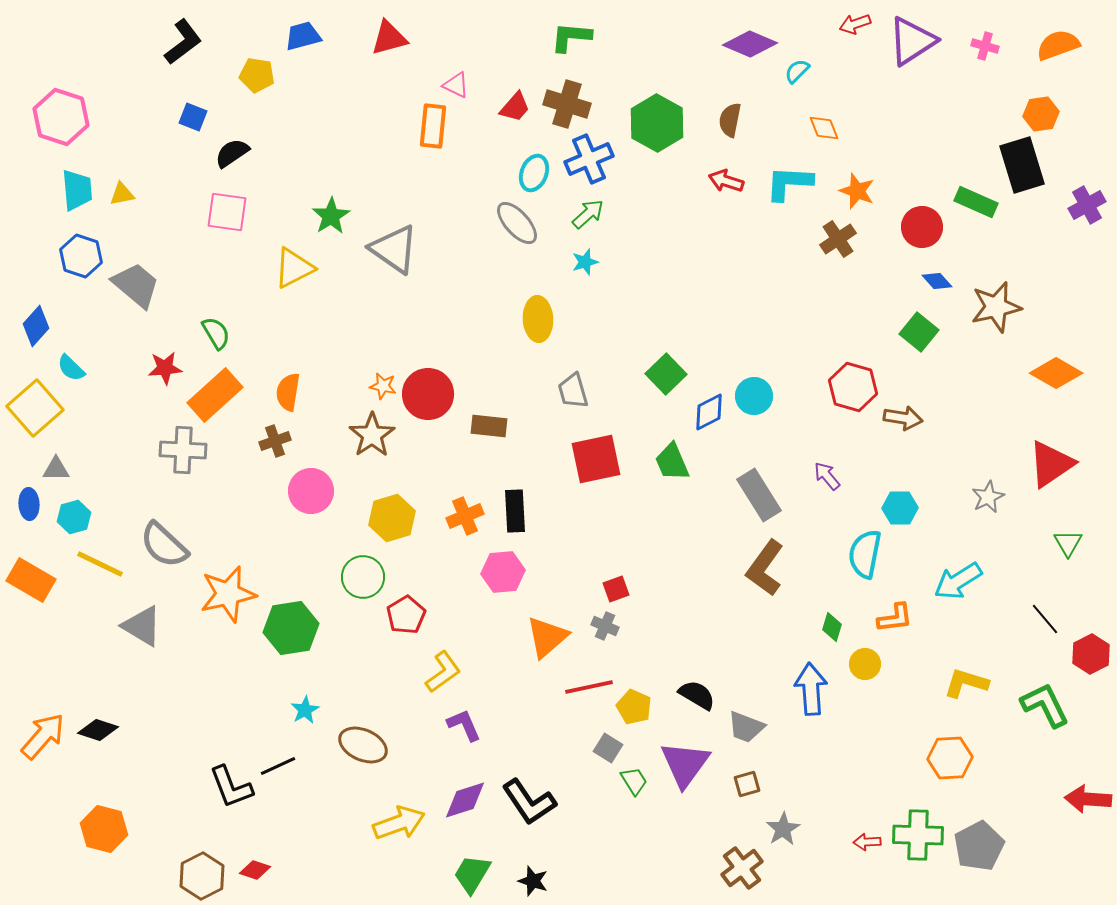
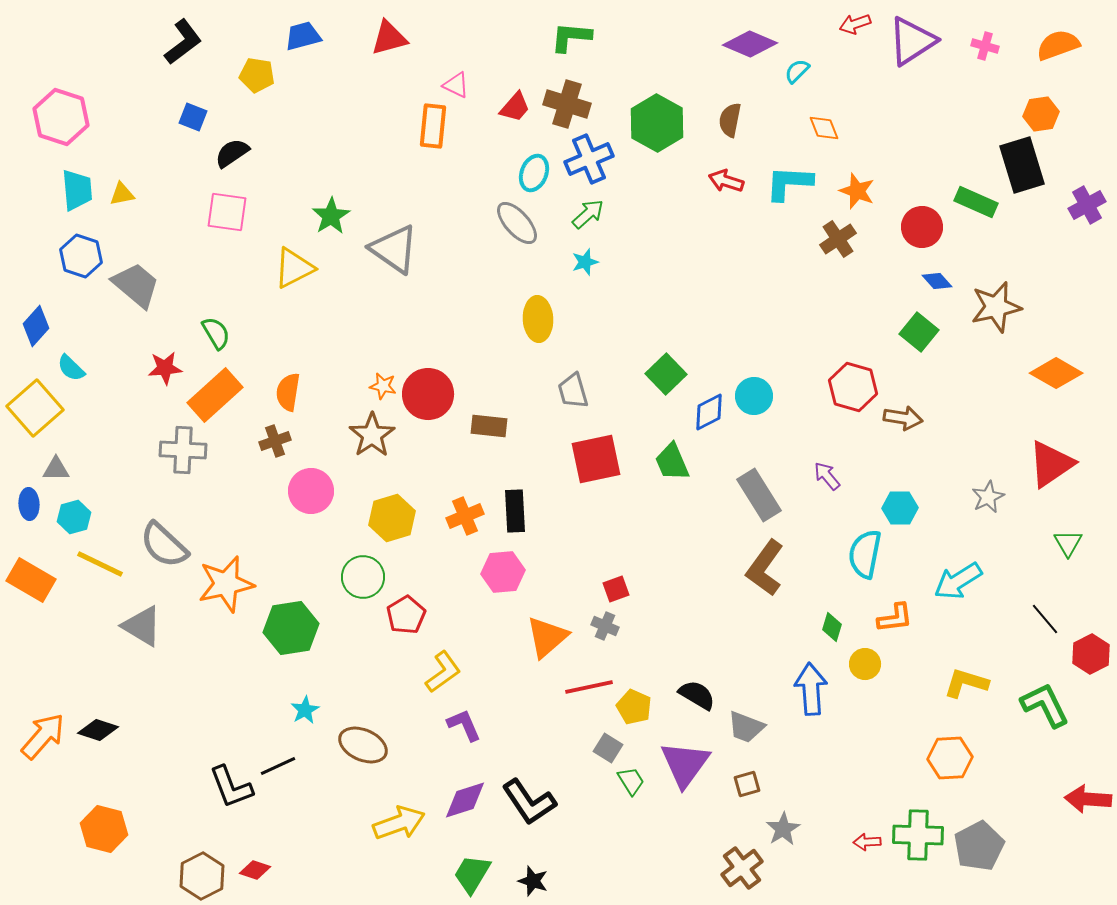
orange star at (228, 594): moved 2 px left, 10 px up
green trapezoid at (634, 781): moved 3 px left
